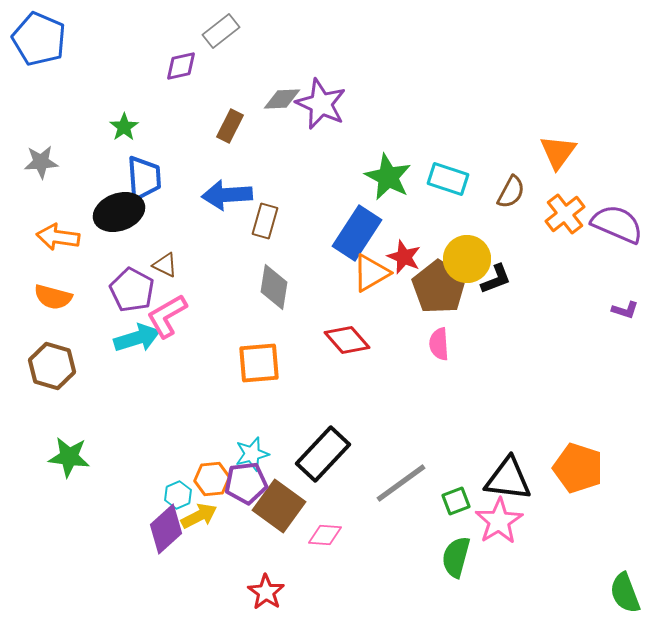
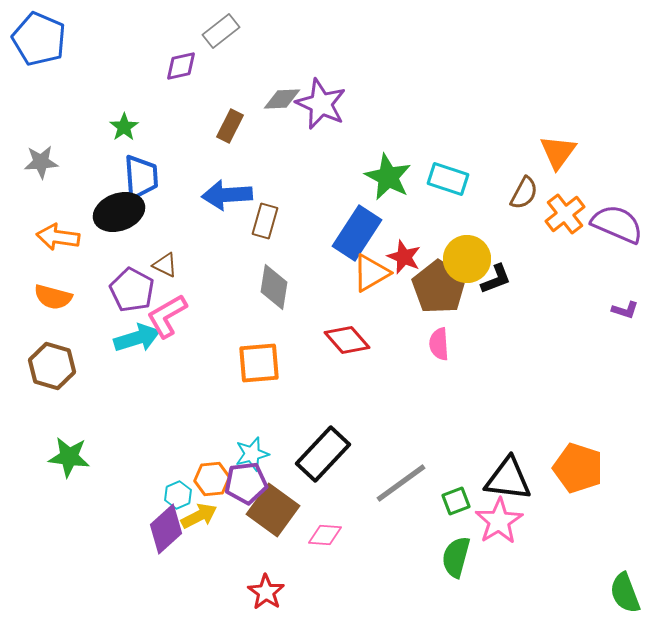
blue trapezoid at (144, 178): moved 3 px left, 1 px up
brown semicircle at (511, 192): moved 13 px right, 1 px down
brown square at (279, 506): moved 6 px left, 4 px down
